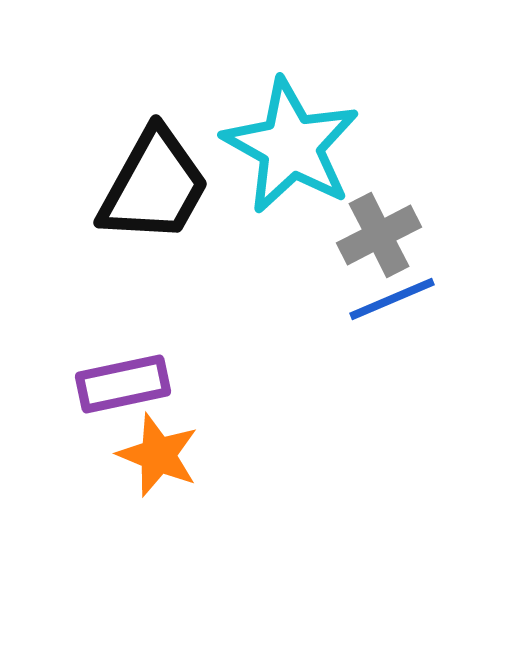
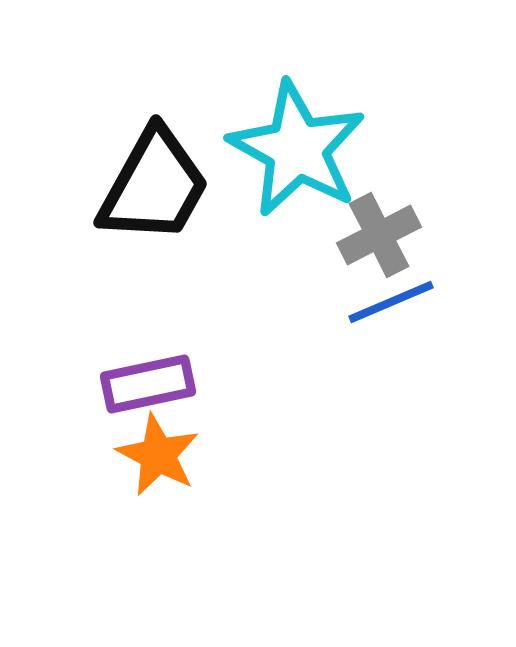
cyan star: moved 6 px right, 3 px down
blue line: moved 1 px left, 3 px down
purple rectangle: moved 25 px right
orange star: rotated 6 degrees clockwise
